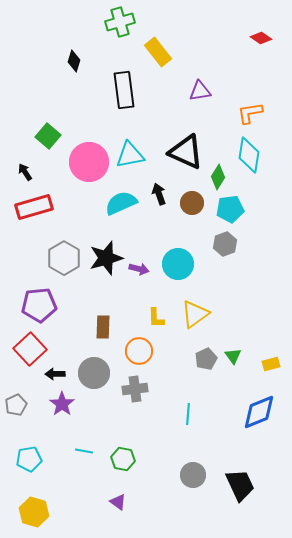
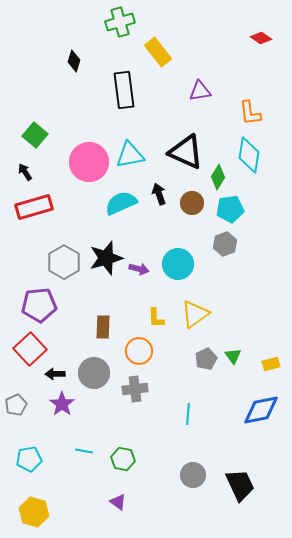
orange L-shape at (250, 113): rotated 88 degrees counterclockwise
green square at (48, 136): moved 13 px left, 1 px up
gray hexagon at (64, 258): moved 4 px down
blue diamond at (259, 412): moved 2 px right, 2 px up; rotated 12 degrees clockwise
